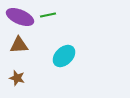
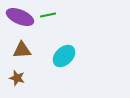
brown triangle: moved 3 px right, 5 px down
